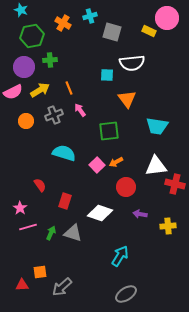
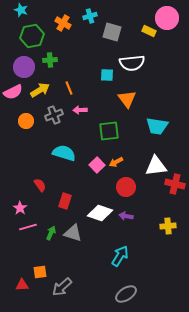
pink arrow: rotated 56 degrees counterclockwise
purple arrow: moved 14 px left, 2 px down
